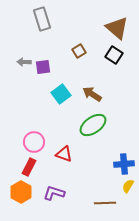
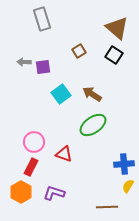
red rectangle: moved 2 px right
brown line: moved 2 px right, 4 px down
